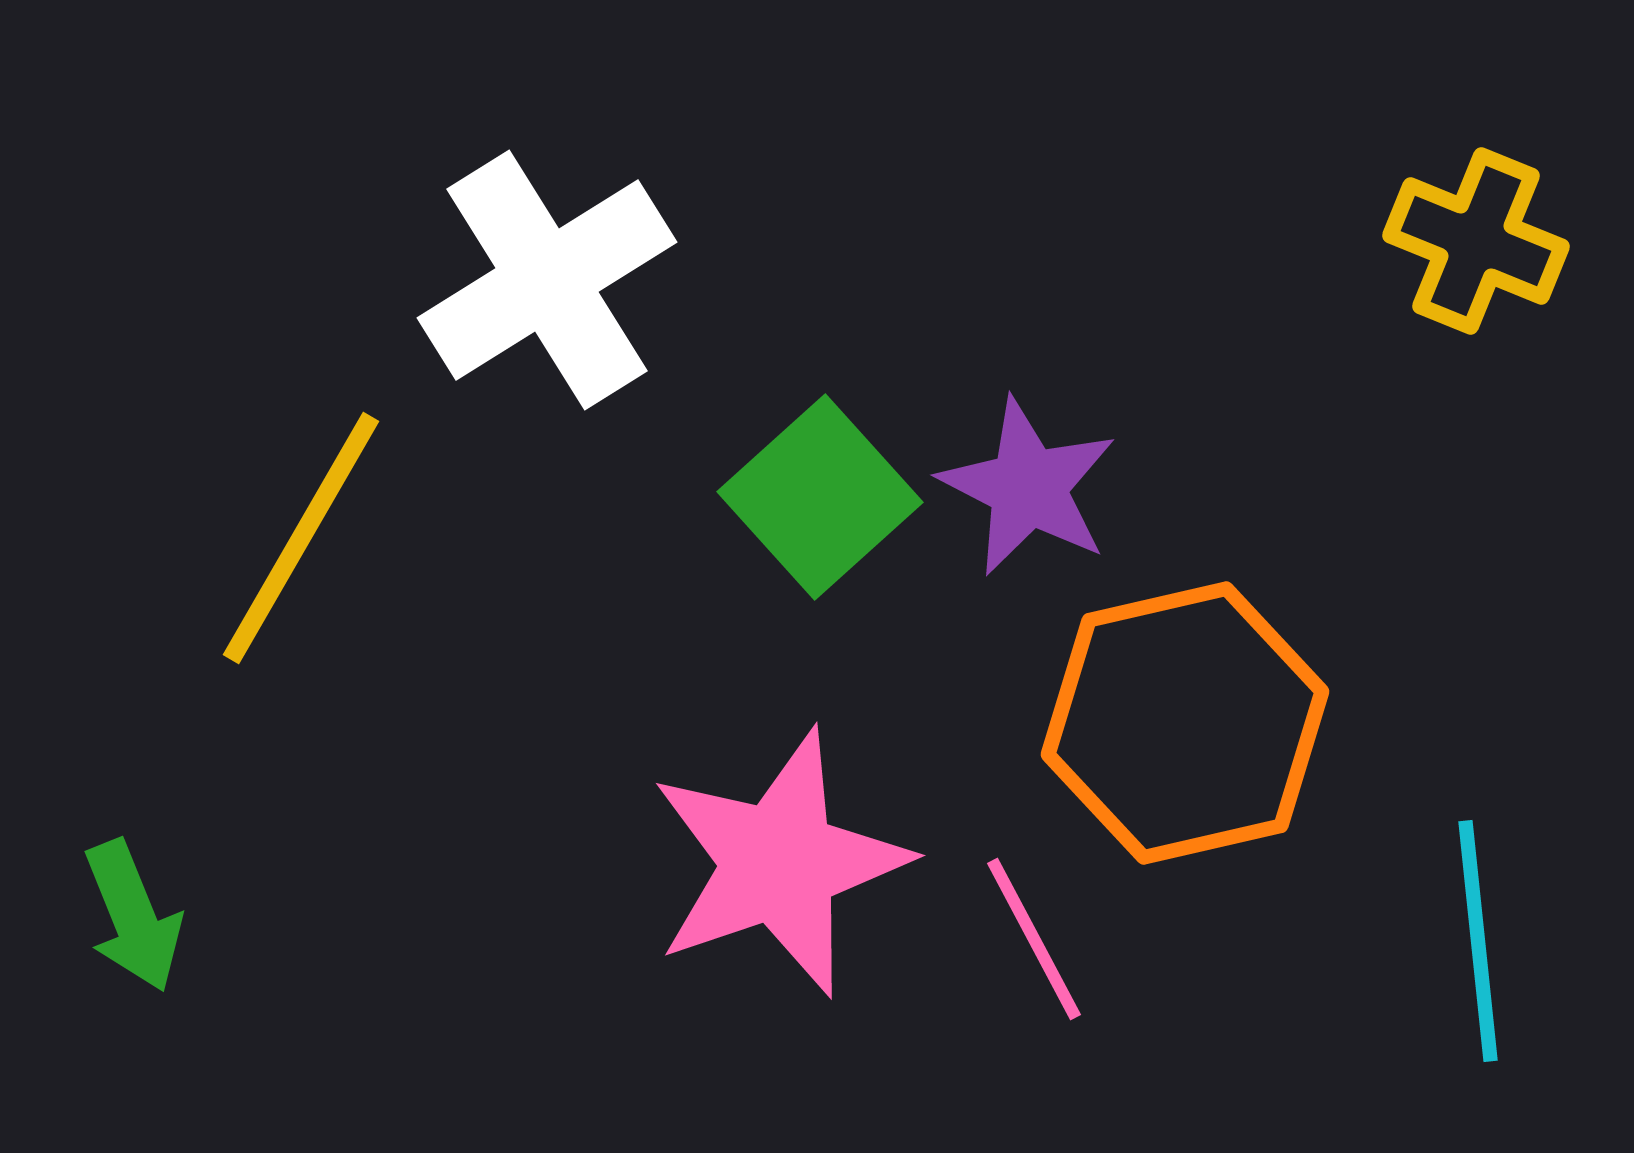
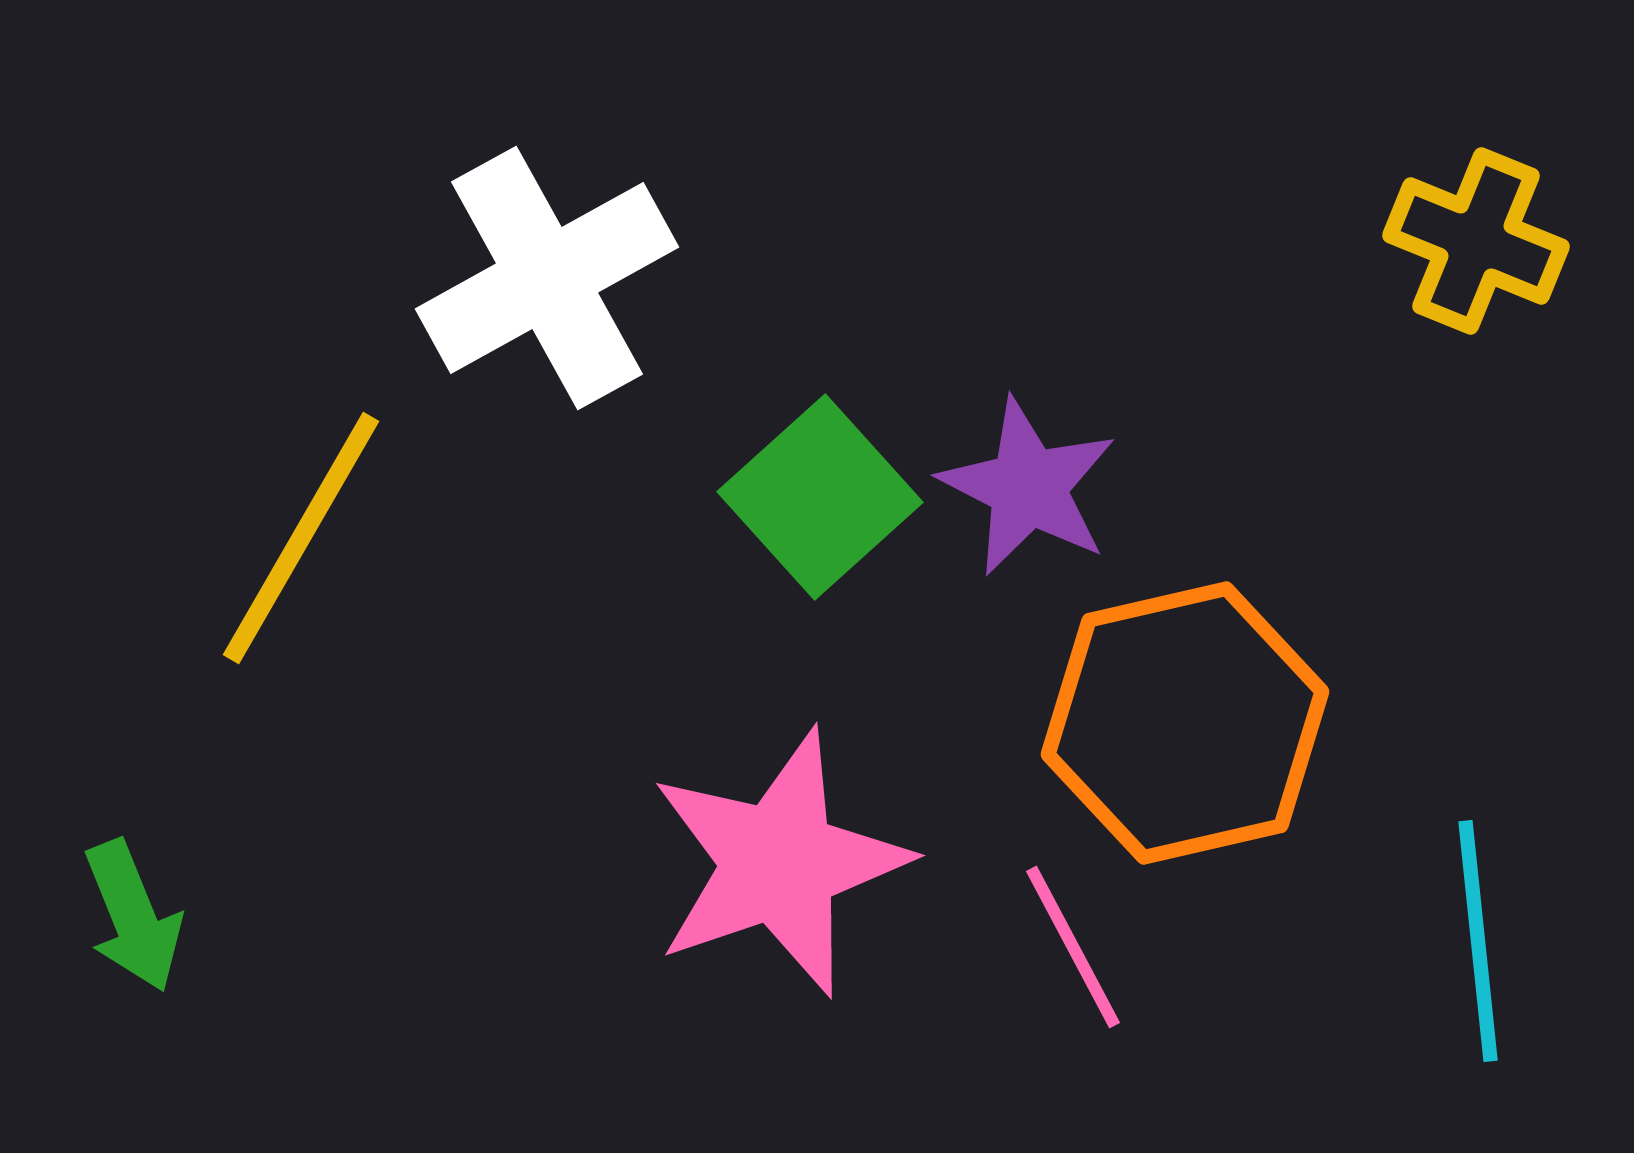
white cross: moved 2 px up; rotated 3 degrees clockwise
pink line: moved 39 px right, 8 px down
